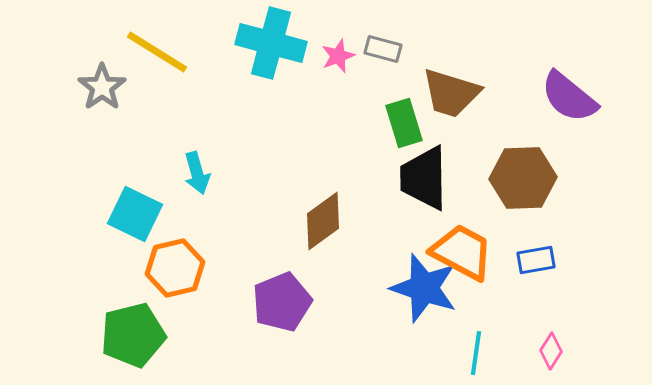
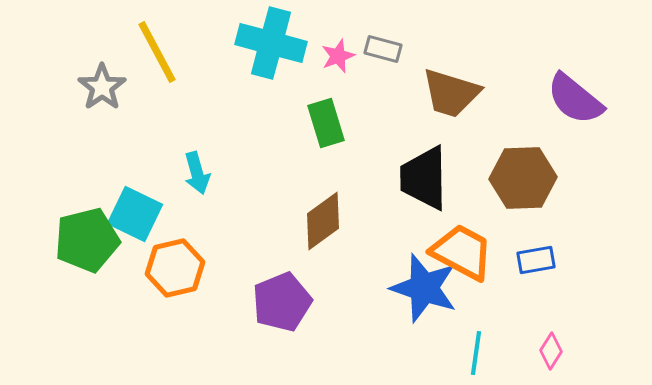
yellow line: rotated 30 degrees clockwise
purple semicircle: moved 6 px right, 2 px down
green rectangle: moved 78 px left
green pentagon: moved 46 px left, 95 px up
